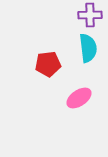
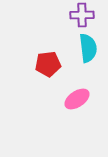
purple cross: moved 8 px left
pink ellipse: moved 2 px left, 1 px down
